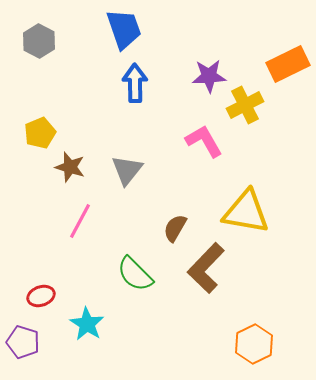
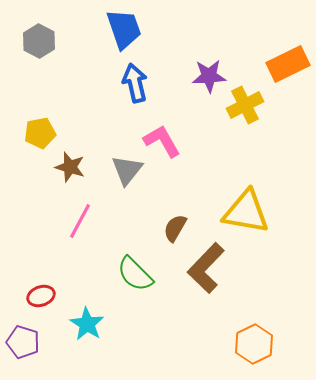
blue arrow: rotated 12 degrees counterclockwise
yellow pentagon: rotated 12 degrees clockwise
pink L-shape: moved 42 px left
